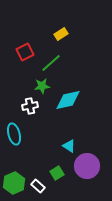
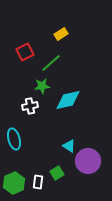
cyan ellipse: moved 5 px down
purple circle: moved 1 px right, 5 px up
white rectangle: moved 4 px up; rotated 56 degrees clockwise
